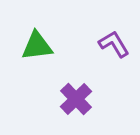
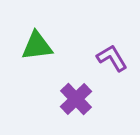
purple L-shape: moved 2 px left, 14 px down
